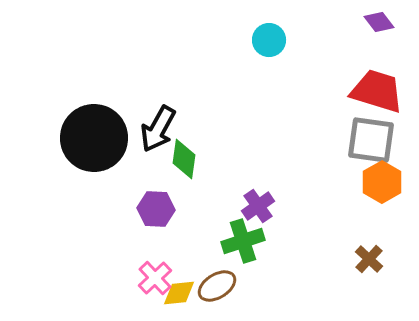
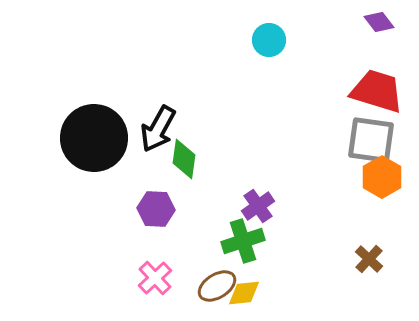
orange hexagon: moved 5 px up
yellow diamond: moved 65 px right
